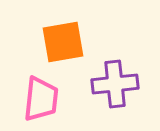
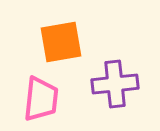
orange square: moved 2 px left
